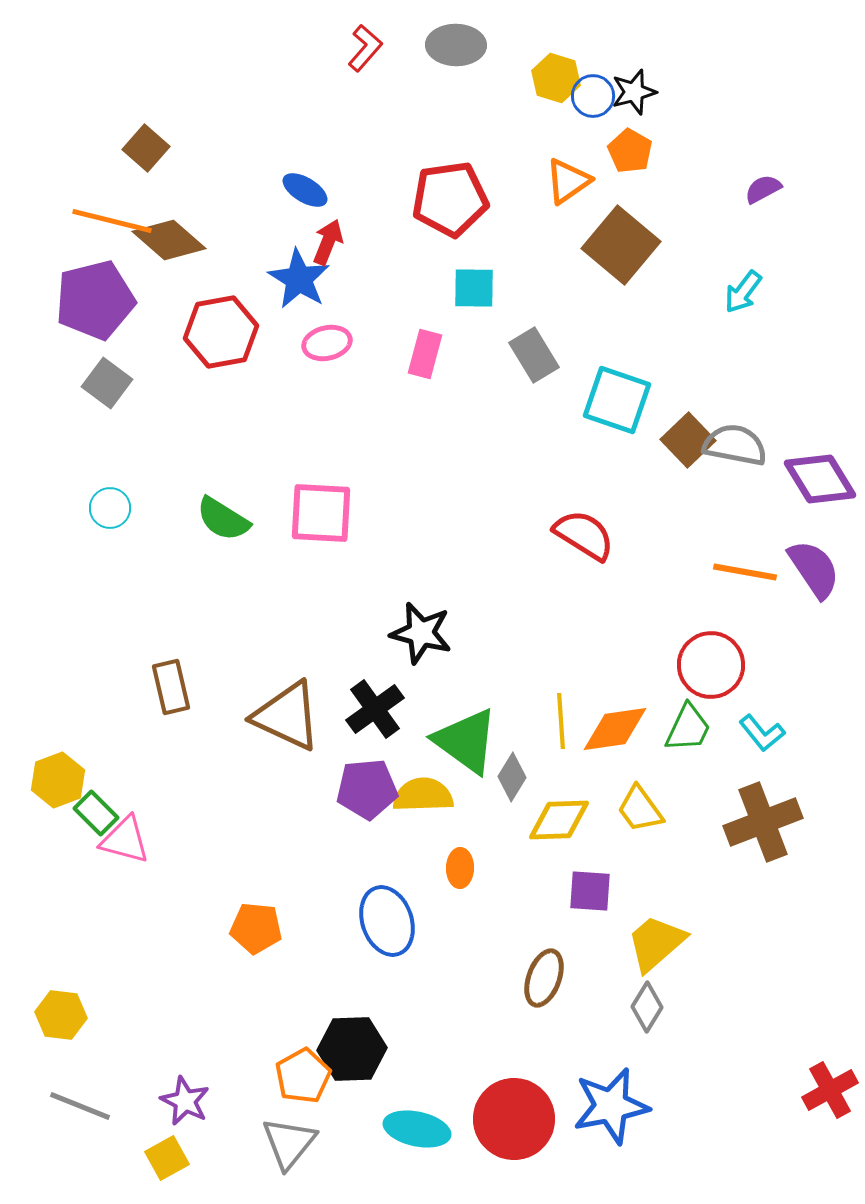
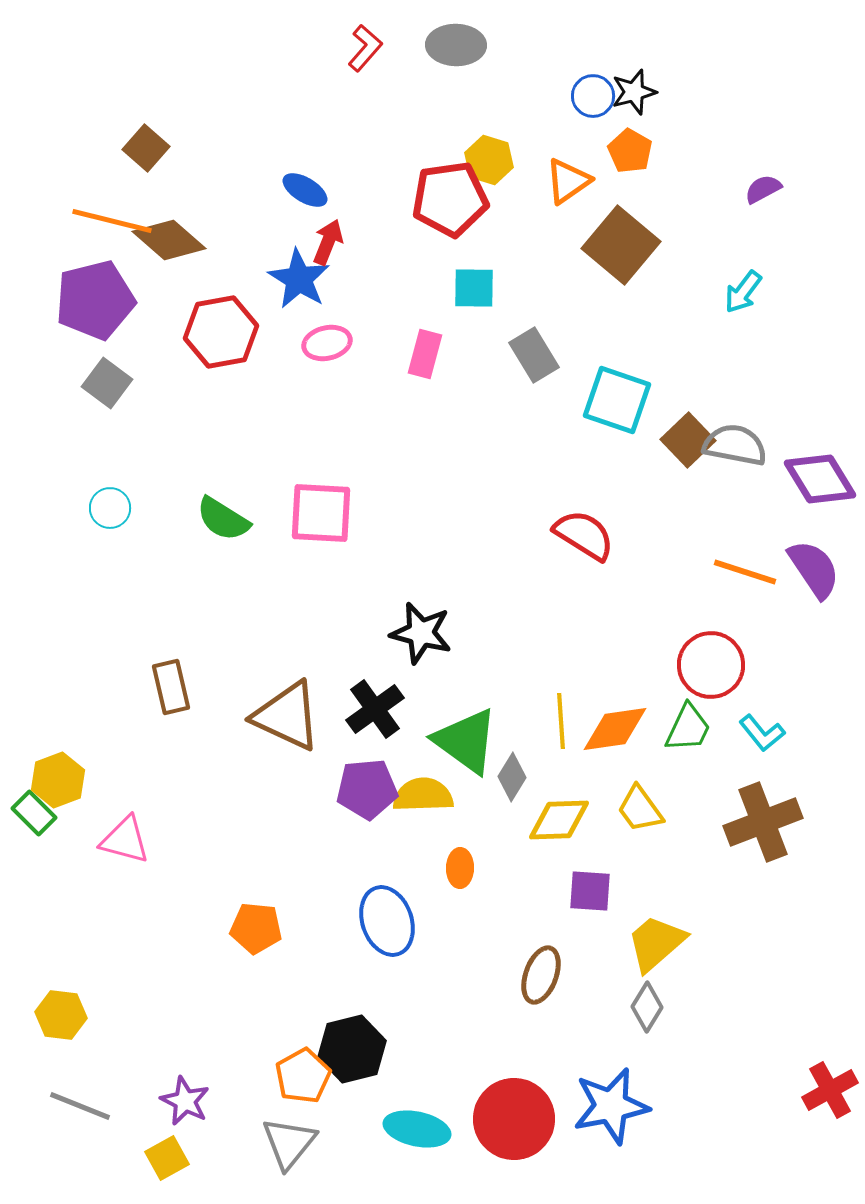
yellow hexagon at (556, 78): moved 67 px left, 82 px down
orange line at (745, 572): rotated 8 degrees clockwise
green rectangle at (96, 813): moved 62 px left
brown ellipse at (544, 978): moved 3 px left, 3 px up
black hexagon at (352, 1049): rotated 12 degrees counterclockwise
